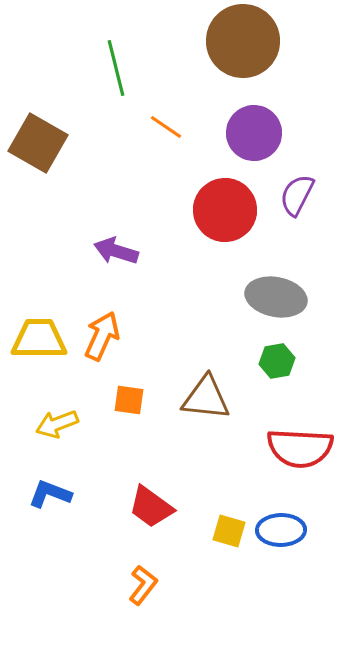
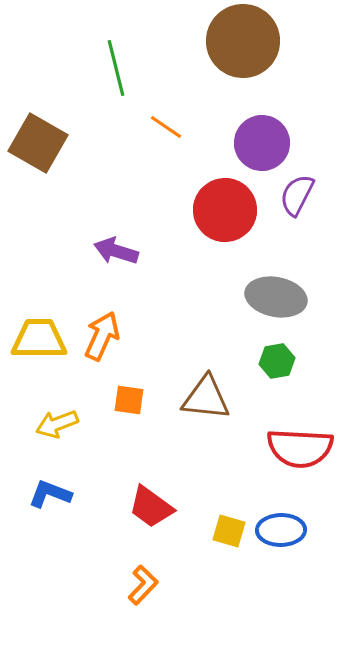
purple circle: moved 8 px right, 10 px down
orange L-shape: rotated 6 degrees clockwise
